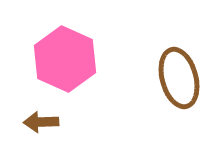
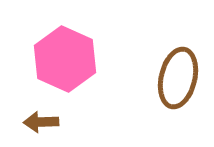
brown ellipse: moved 1 px left; rotated 28 degrees clockwise
